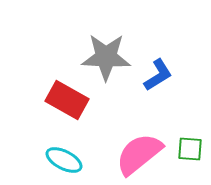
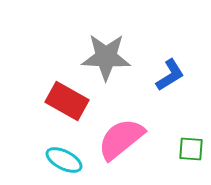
blue L-shape: moved 12 px right
red rectangle: moved 1 px down
green square: moved 1 px right
pink semicircle: moved 18 px left, 15 px up
